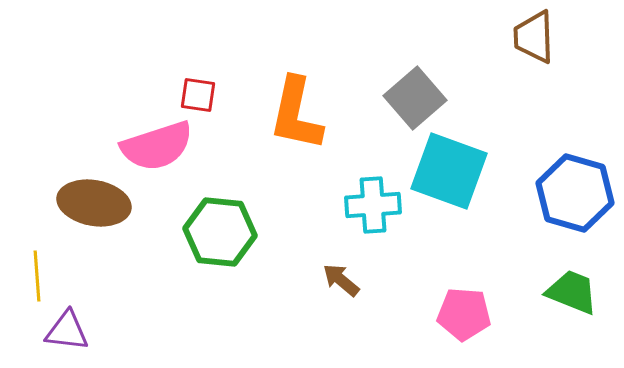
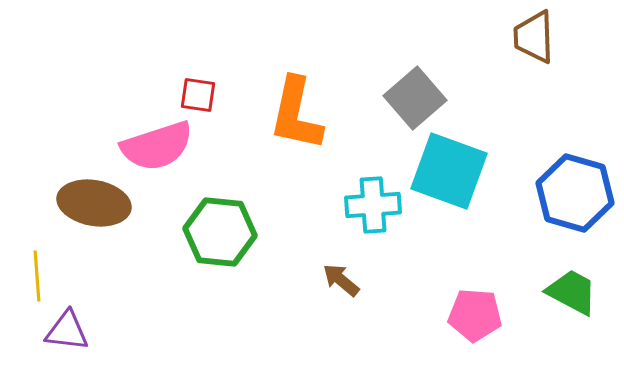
green trapezoid: rotated 6 degrees clockwise
pink pentagon: moved 11 px right, 1 px down
